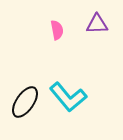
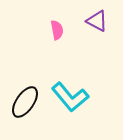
purple triangle: moved 3 px up; rotated 30 degrees clockwise
cyan L-shape: moved 2 px right
